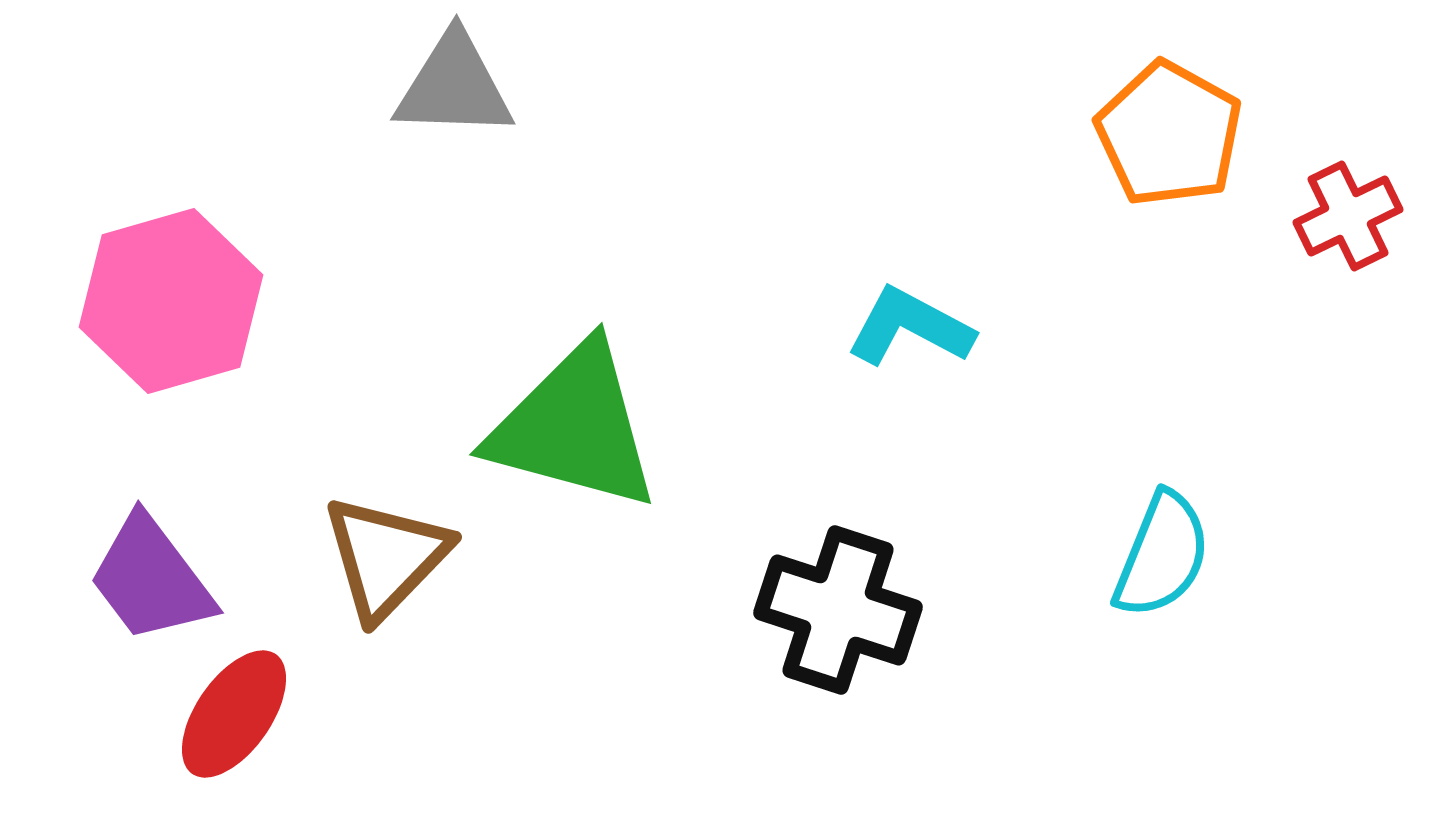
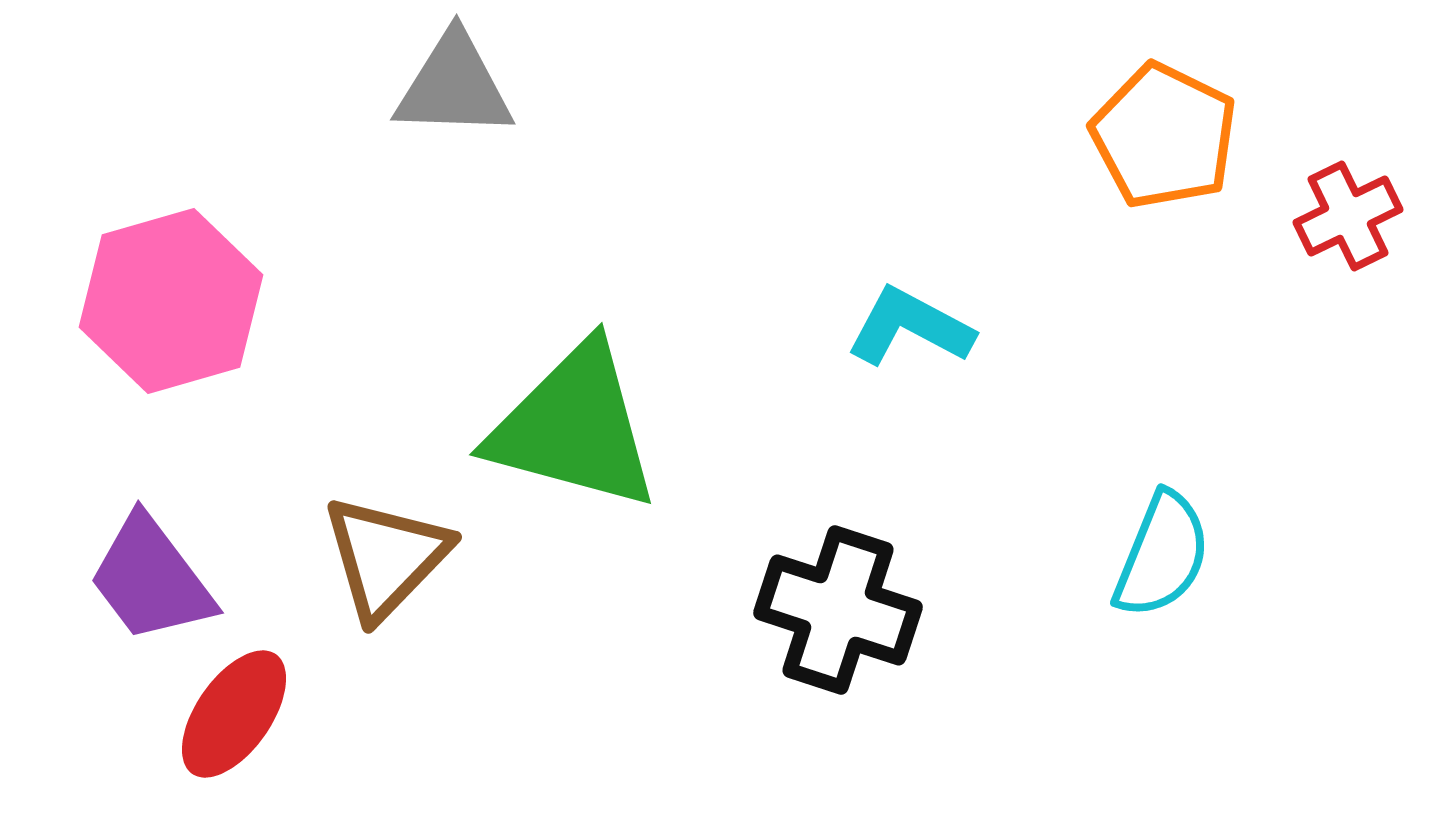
orange pentagon: moved 5 px left, 2 px down; rotated 3 degrees counterclockwise
